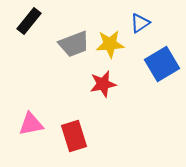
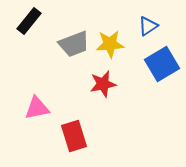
blue triangle: moved 8 px right, 3 px down
pink triangle: moved 6 px right, 16 px up
